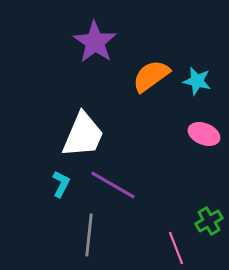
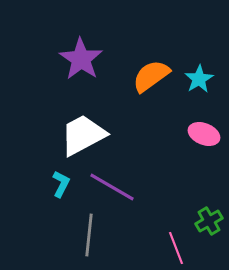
purple star: moved 14 px left, 17 px down
cyan star: moved 2 px right, 2 px up; rotated 28 degrees clockwise
white trapezoid: rotated 141 degrees counterclockwise
purple line: moved 1 px left, 2 px down
